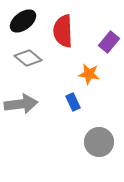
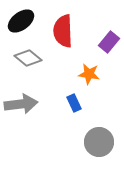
black ellipse: moved 2 px left
blue rectangle: moved 1 px right, 1 px down
